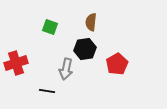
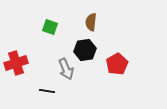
black hexagon: moved 1 px down
gray arrow: rotated 35 degrees counterclockwise
